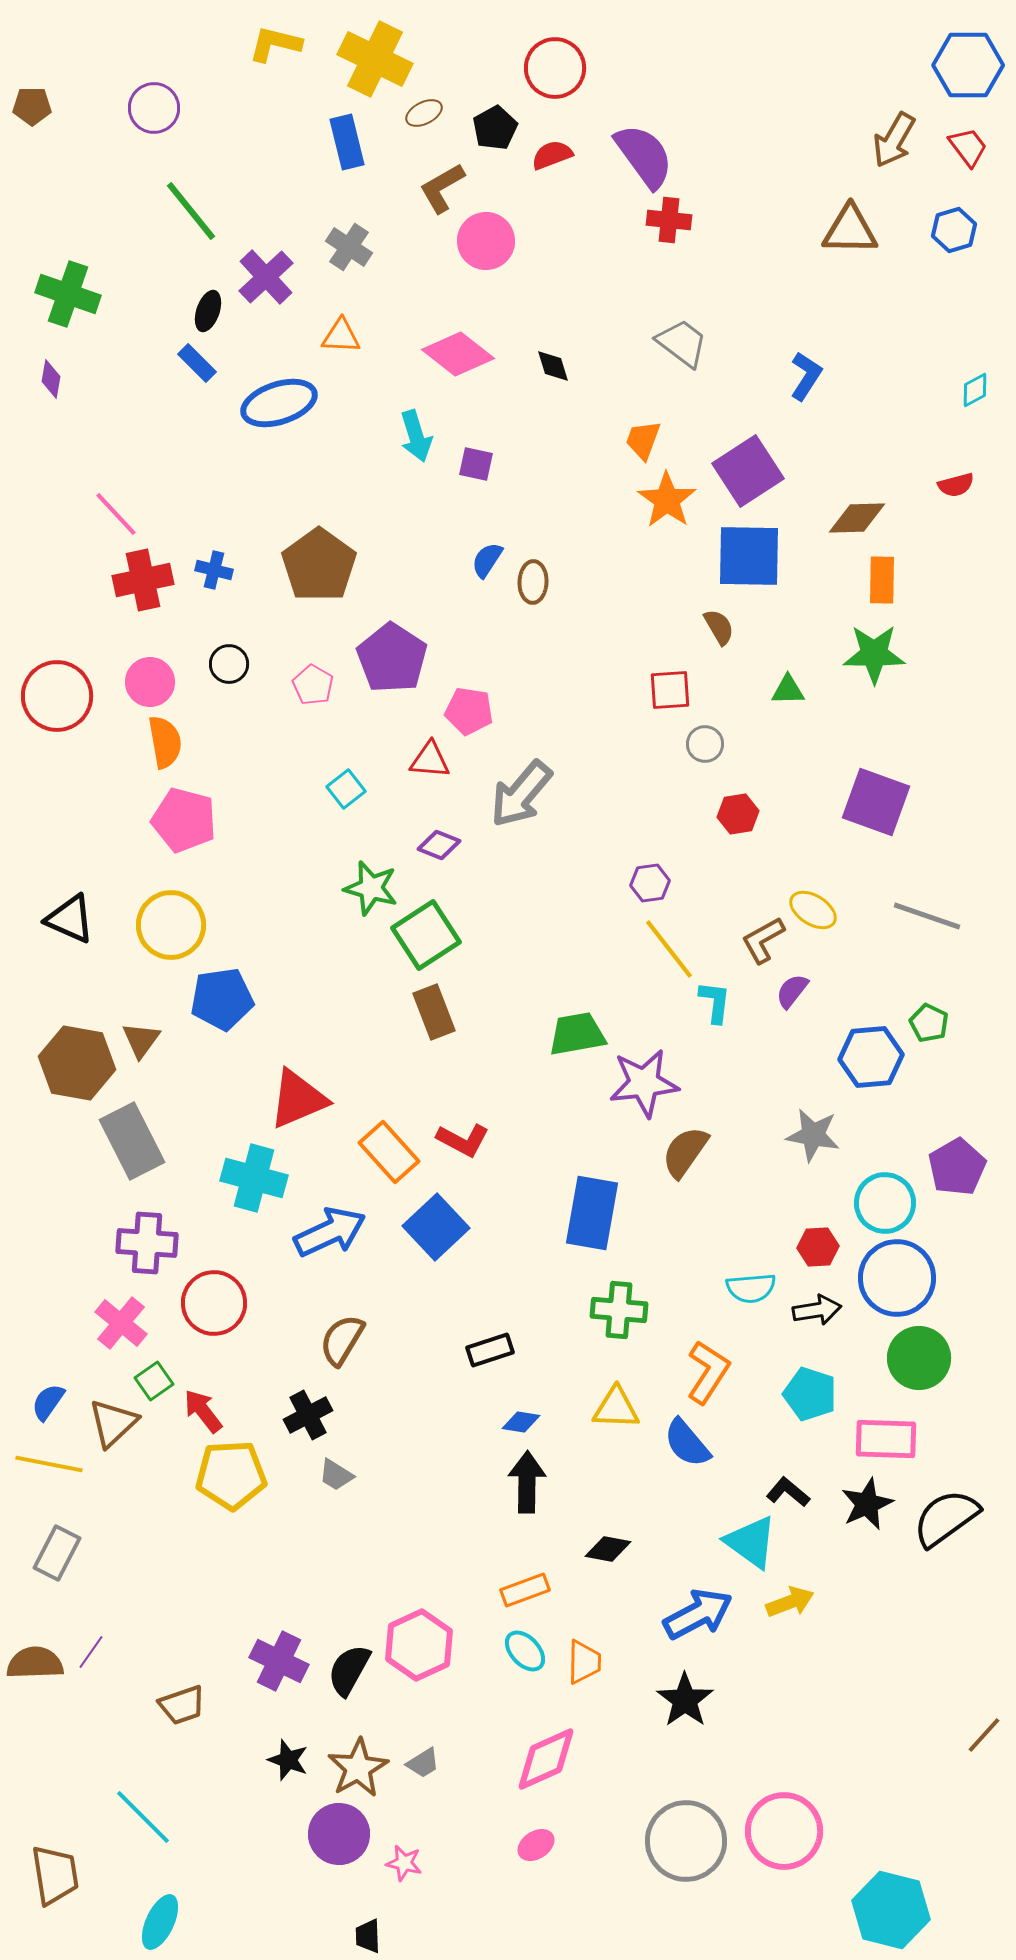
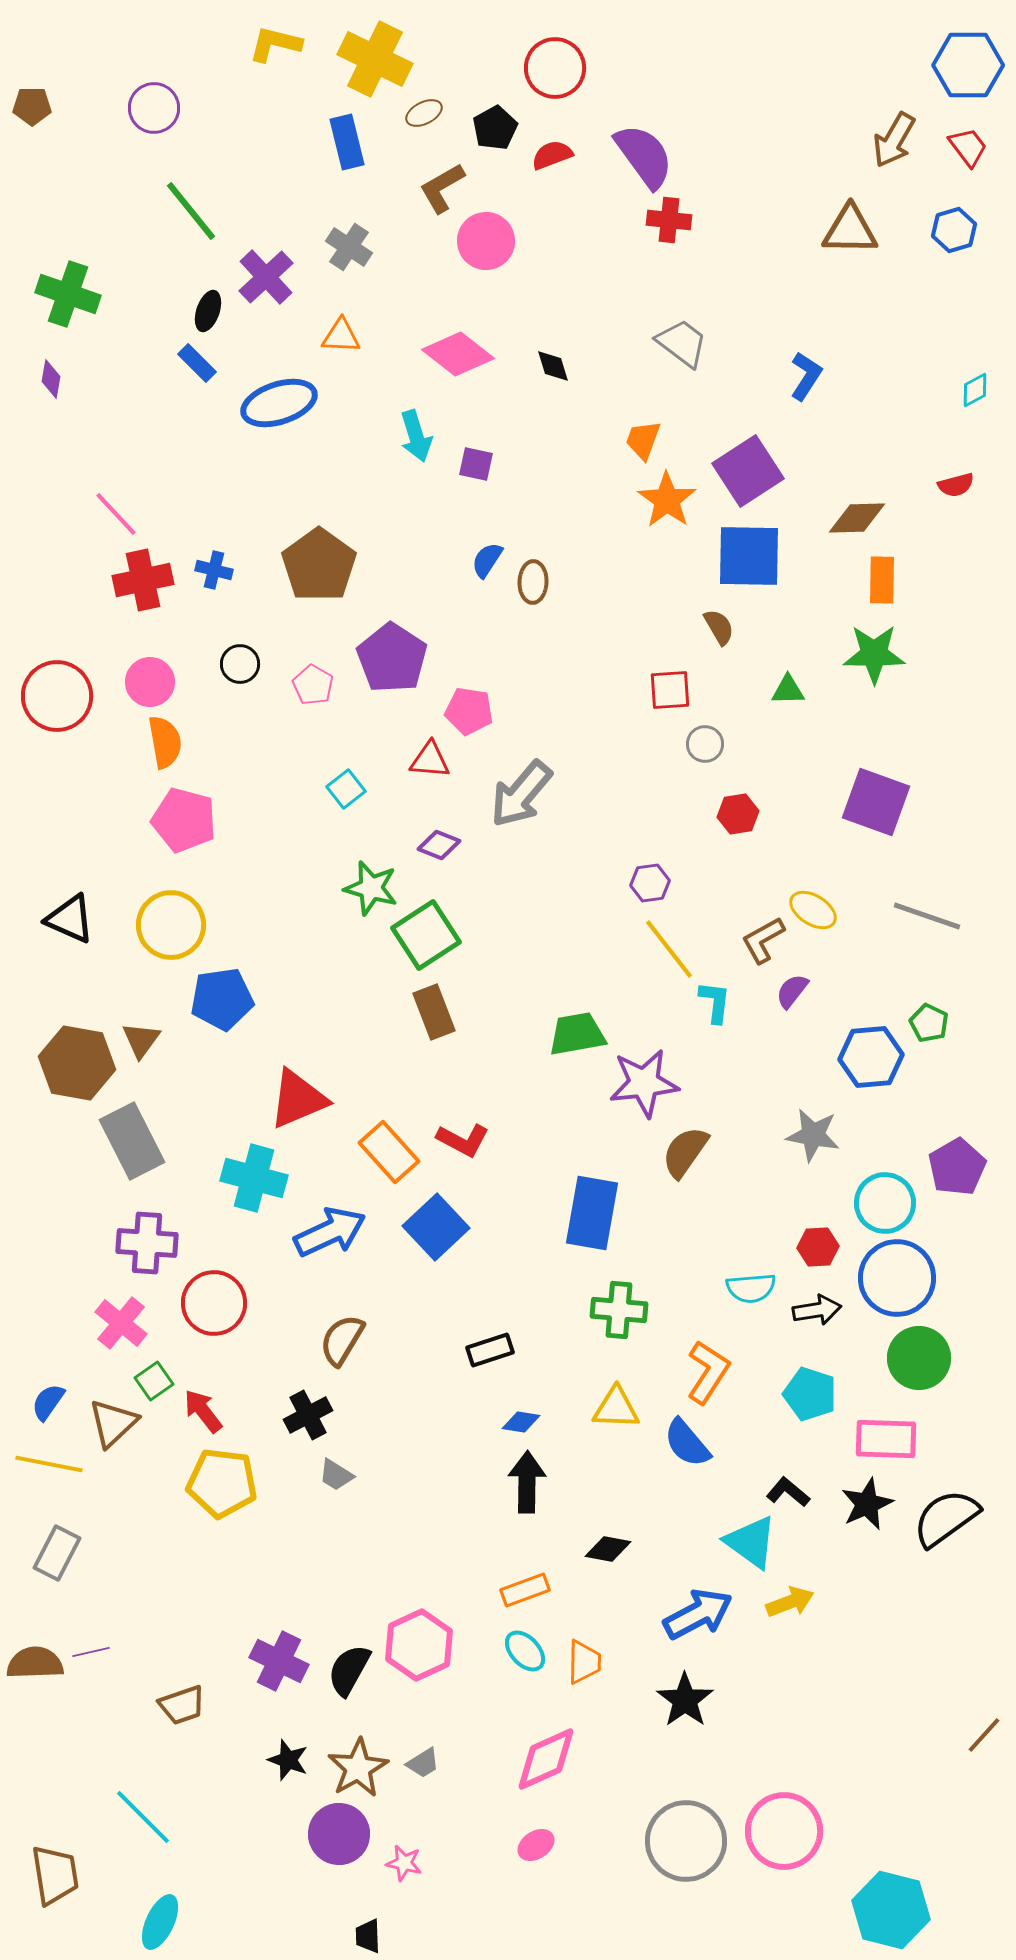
black circle at (229, 664): moved 11 px right
yellow pentagon at (231, 1475): moved 9 px left, 8 px down; rotated 10 degrees clockwise
purple line at (91, 1652): rotated 42 degrees clockwise
